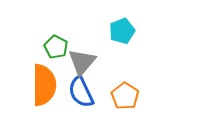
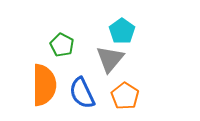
cyan pentagon: rotated 15 degrees counterclockwise
green pentagon: moved 6 px right, 2 px up
gray triangle: moved 28 px right, 3 px up
blue semicircle: moved 1 px right, 1 px down
